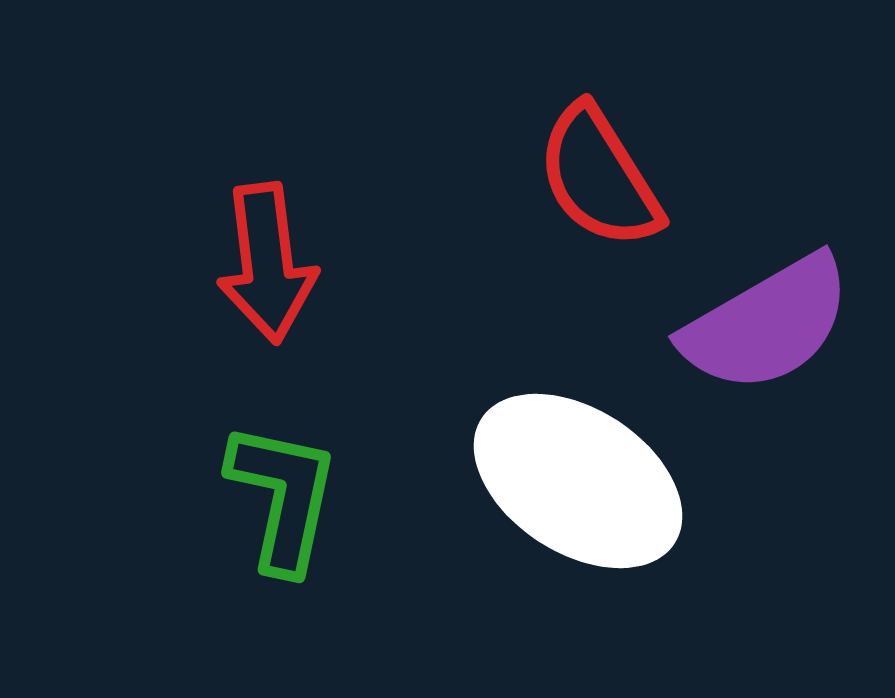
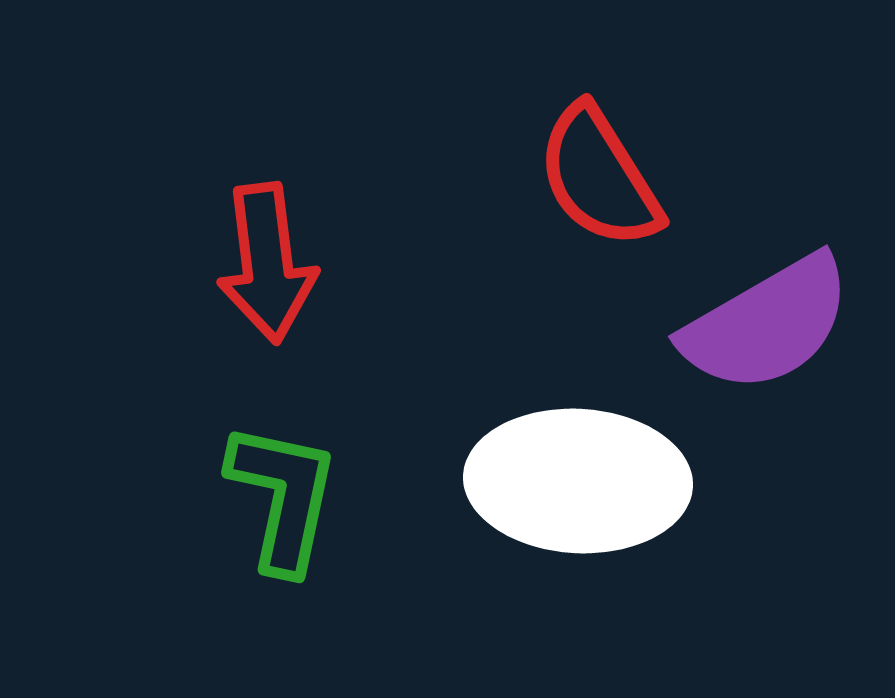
white ellipse: rotated 30 degrees counterclockwise
